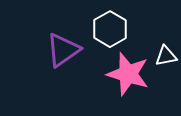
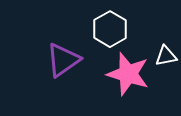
purple triangle: moved 10 px down
